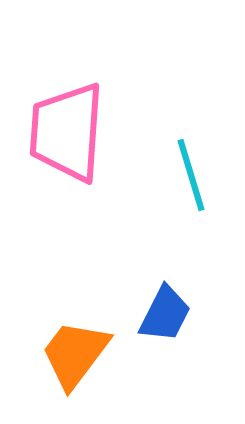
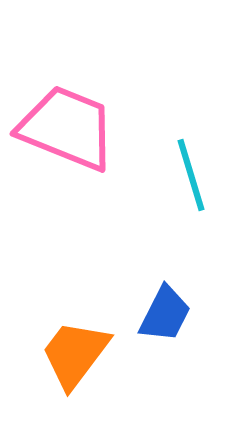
pink trapezoid: moved 4 px up; rotated 108 degrees clockwise
